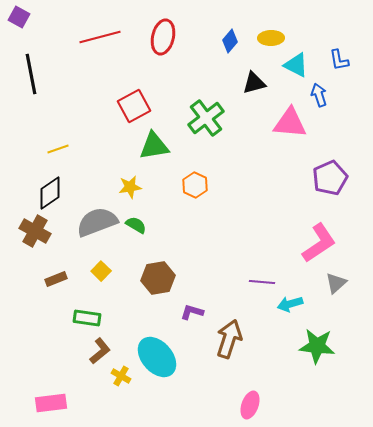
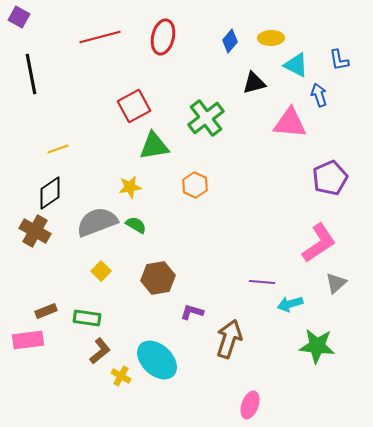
brown rectangle: moved 10 px left, 32 px down
cyan ellipse: moved 3 px down; rotated 6 degrees counterclockwise
pink rectangle: moved 23 px left, 63 px up
